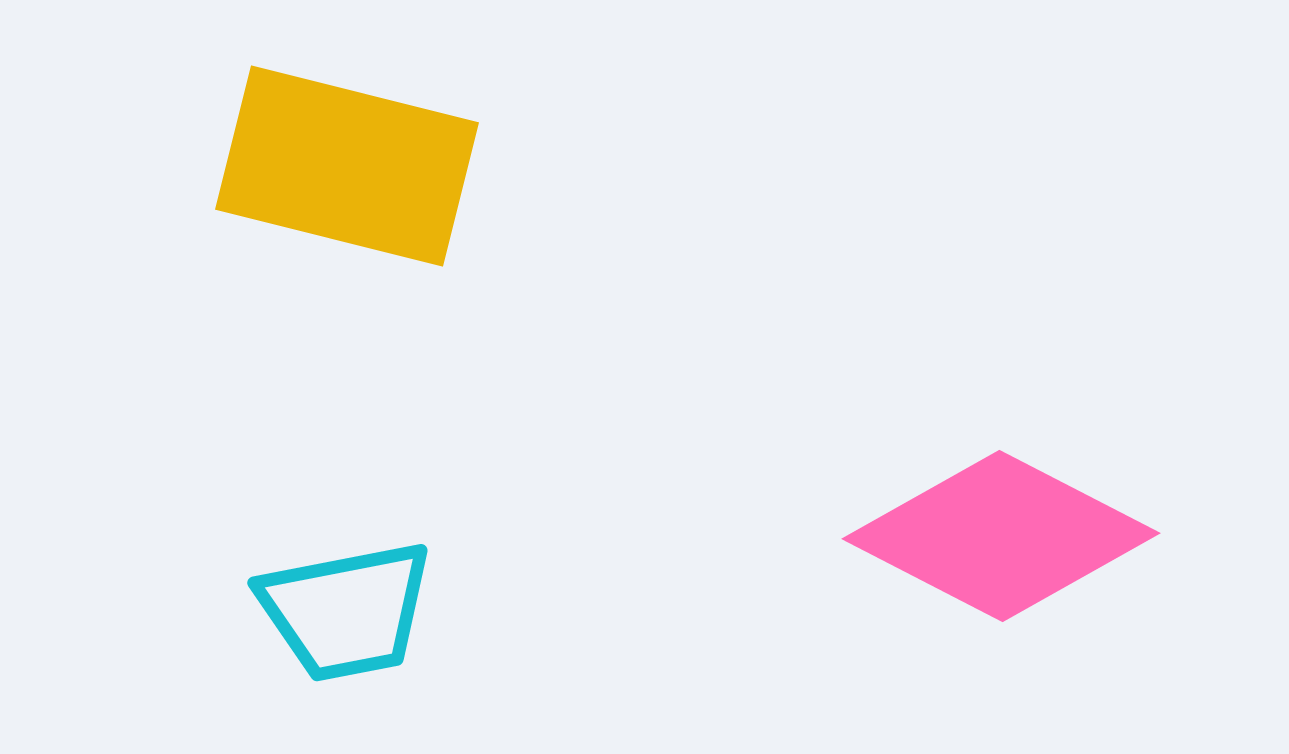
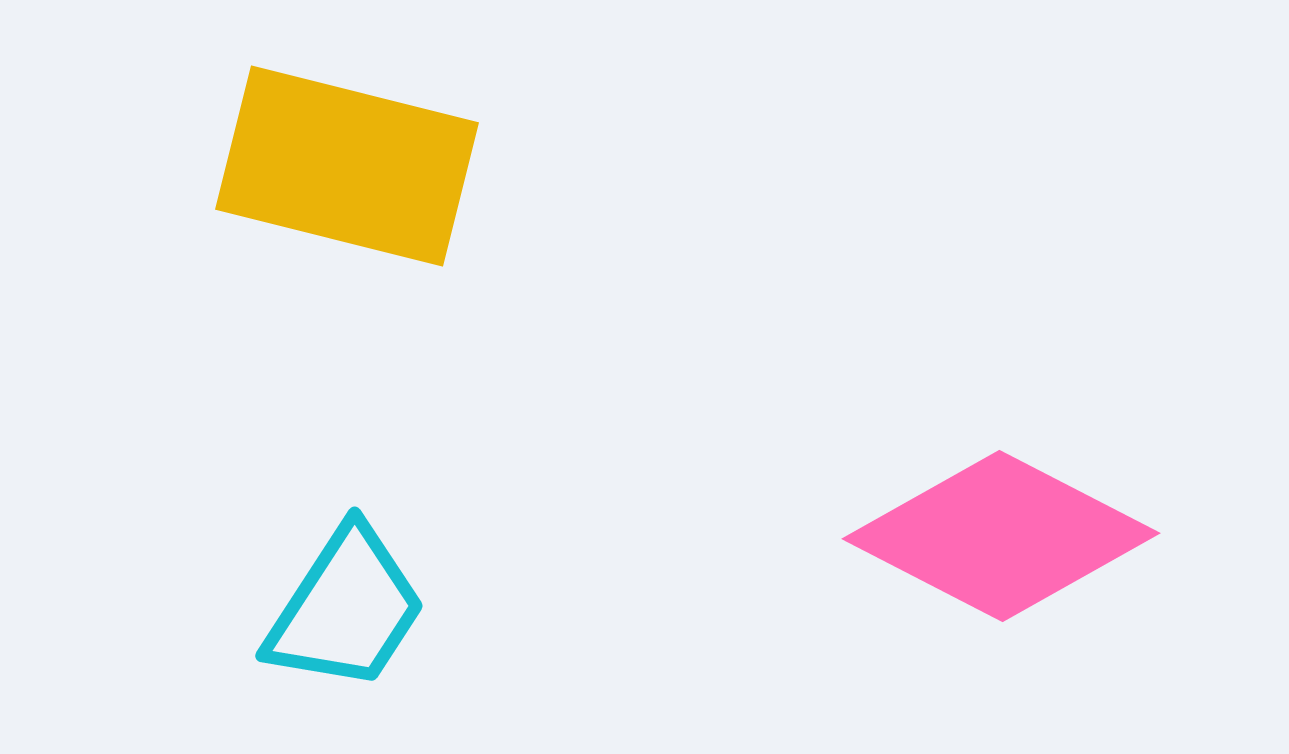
cyan trapezoid: moved 2 px up; rotated 46 degrees counterclockwise
